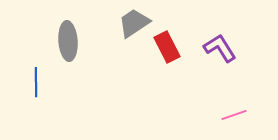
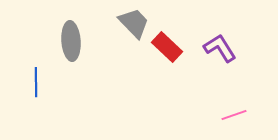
gray trapezoid: rotated 80 degrees clockwise
gray ellipse: moved 3 px right
red rectangle: rotated 20 degrees counterclockwise
